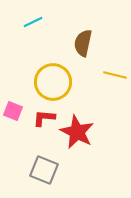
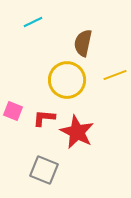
yellow line: rotated 35 degrees counterclockwise
yellow circle: moved 14 px right, 2 px up
